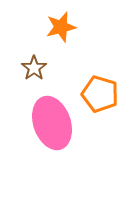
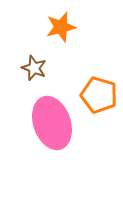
brown star: rotated 15 degrees counterclockwise
orange pentagon: moved 1 px left, 1 px down
